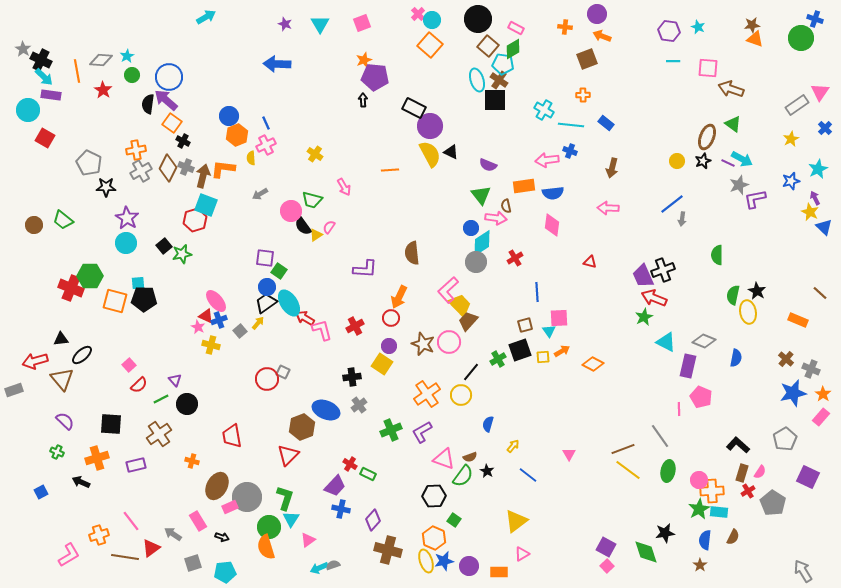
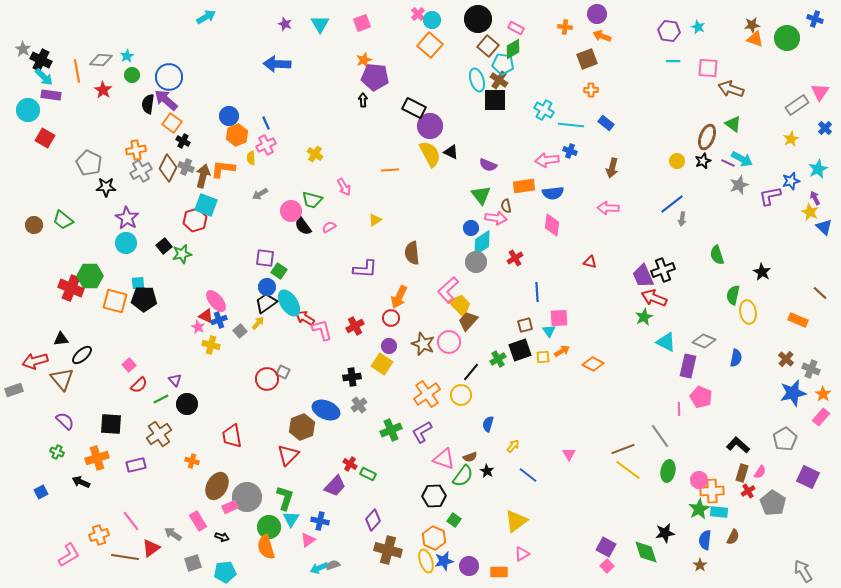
green circle at (801, 38): moved 14 px left
orange cross at (583, 95): moved 8 px right, 5 px up
purple L-shape at (755, 199): moved 15 px right, 3 px up
pink semicircle at (329, 227): rotated 24 degrees clockwise
yellow triangle at (316, 235): moved 59 px right, 15 px up
green semicircle at (717, 255): rotated 18 degrees counterclockwise
black star at (757, 291): moved 5 px right, 19 px up
blue cross at (341, 509): moved 21 px left, 12 px down
